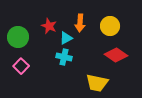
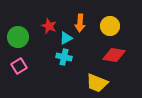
red diamond: moved 2 px left; rotated 25 degrees counterclockwise
pink square: moved 2 px left; rotated 14 degrees clockwise
yellow trapezoid: rotated 10 degrees clockwise
